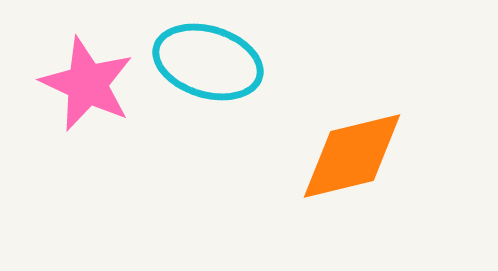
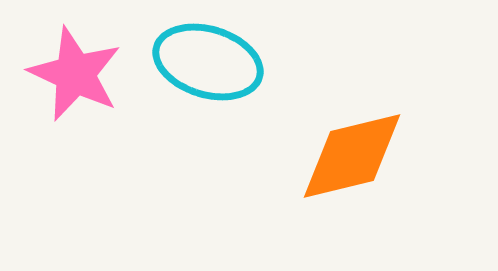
pink star: moved 12 px left, 10 px up
